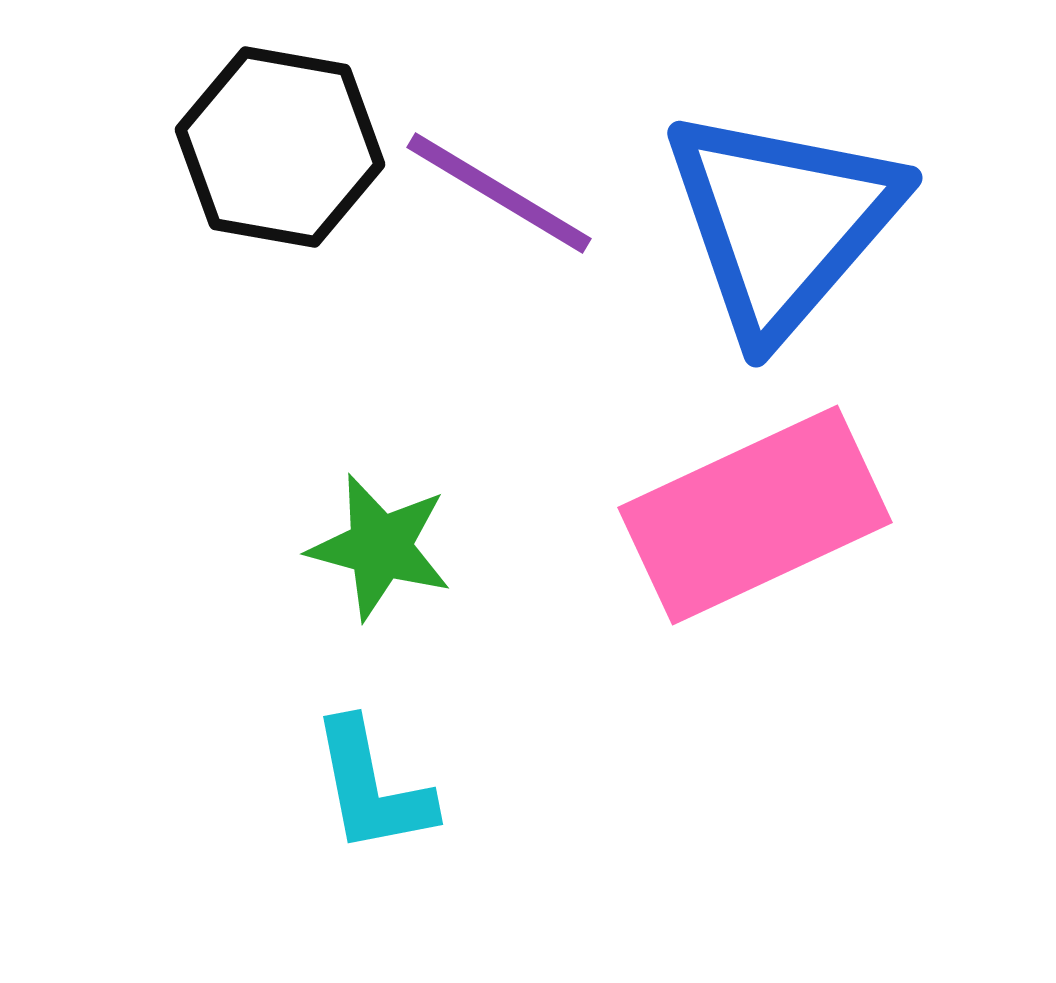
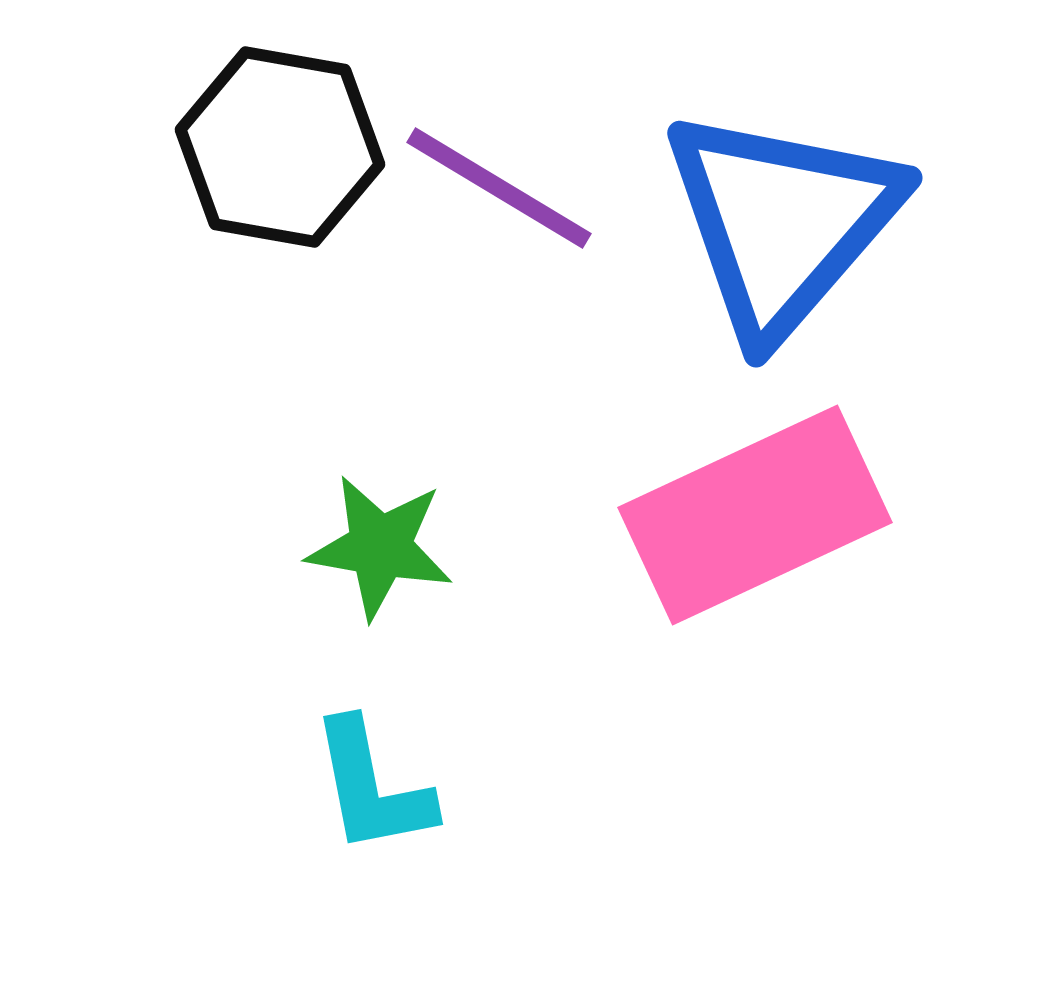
purple line: moved 5 px up
green star: rotated 5 degrees counterclockwise
